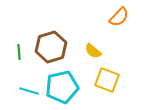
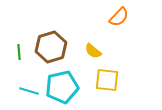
yellow square: rotated 15 degrees counterclockwise
